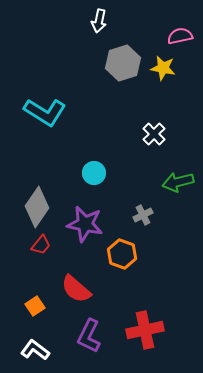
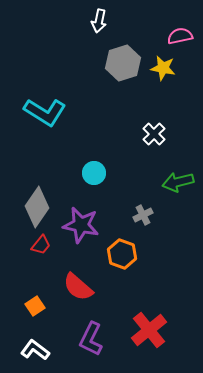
purple star: moved 4 px left, 1 px down
red semicircle: moved 2 px right, 2 px up
red cross: moved 4 px right; rotated 27 degrees counterclockwise
purple L-shape: moved 2 px right, 3 px down
